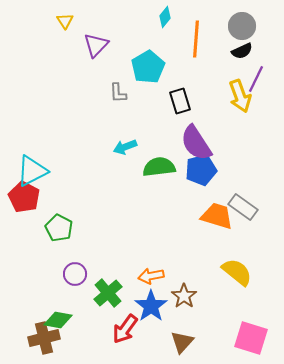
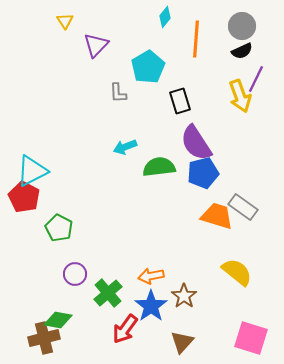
blue pentagon: moved 2 px right, 3 px down
